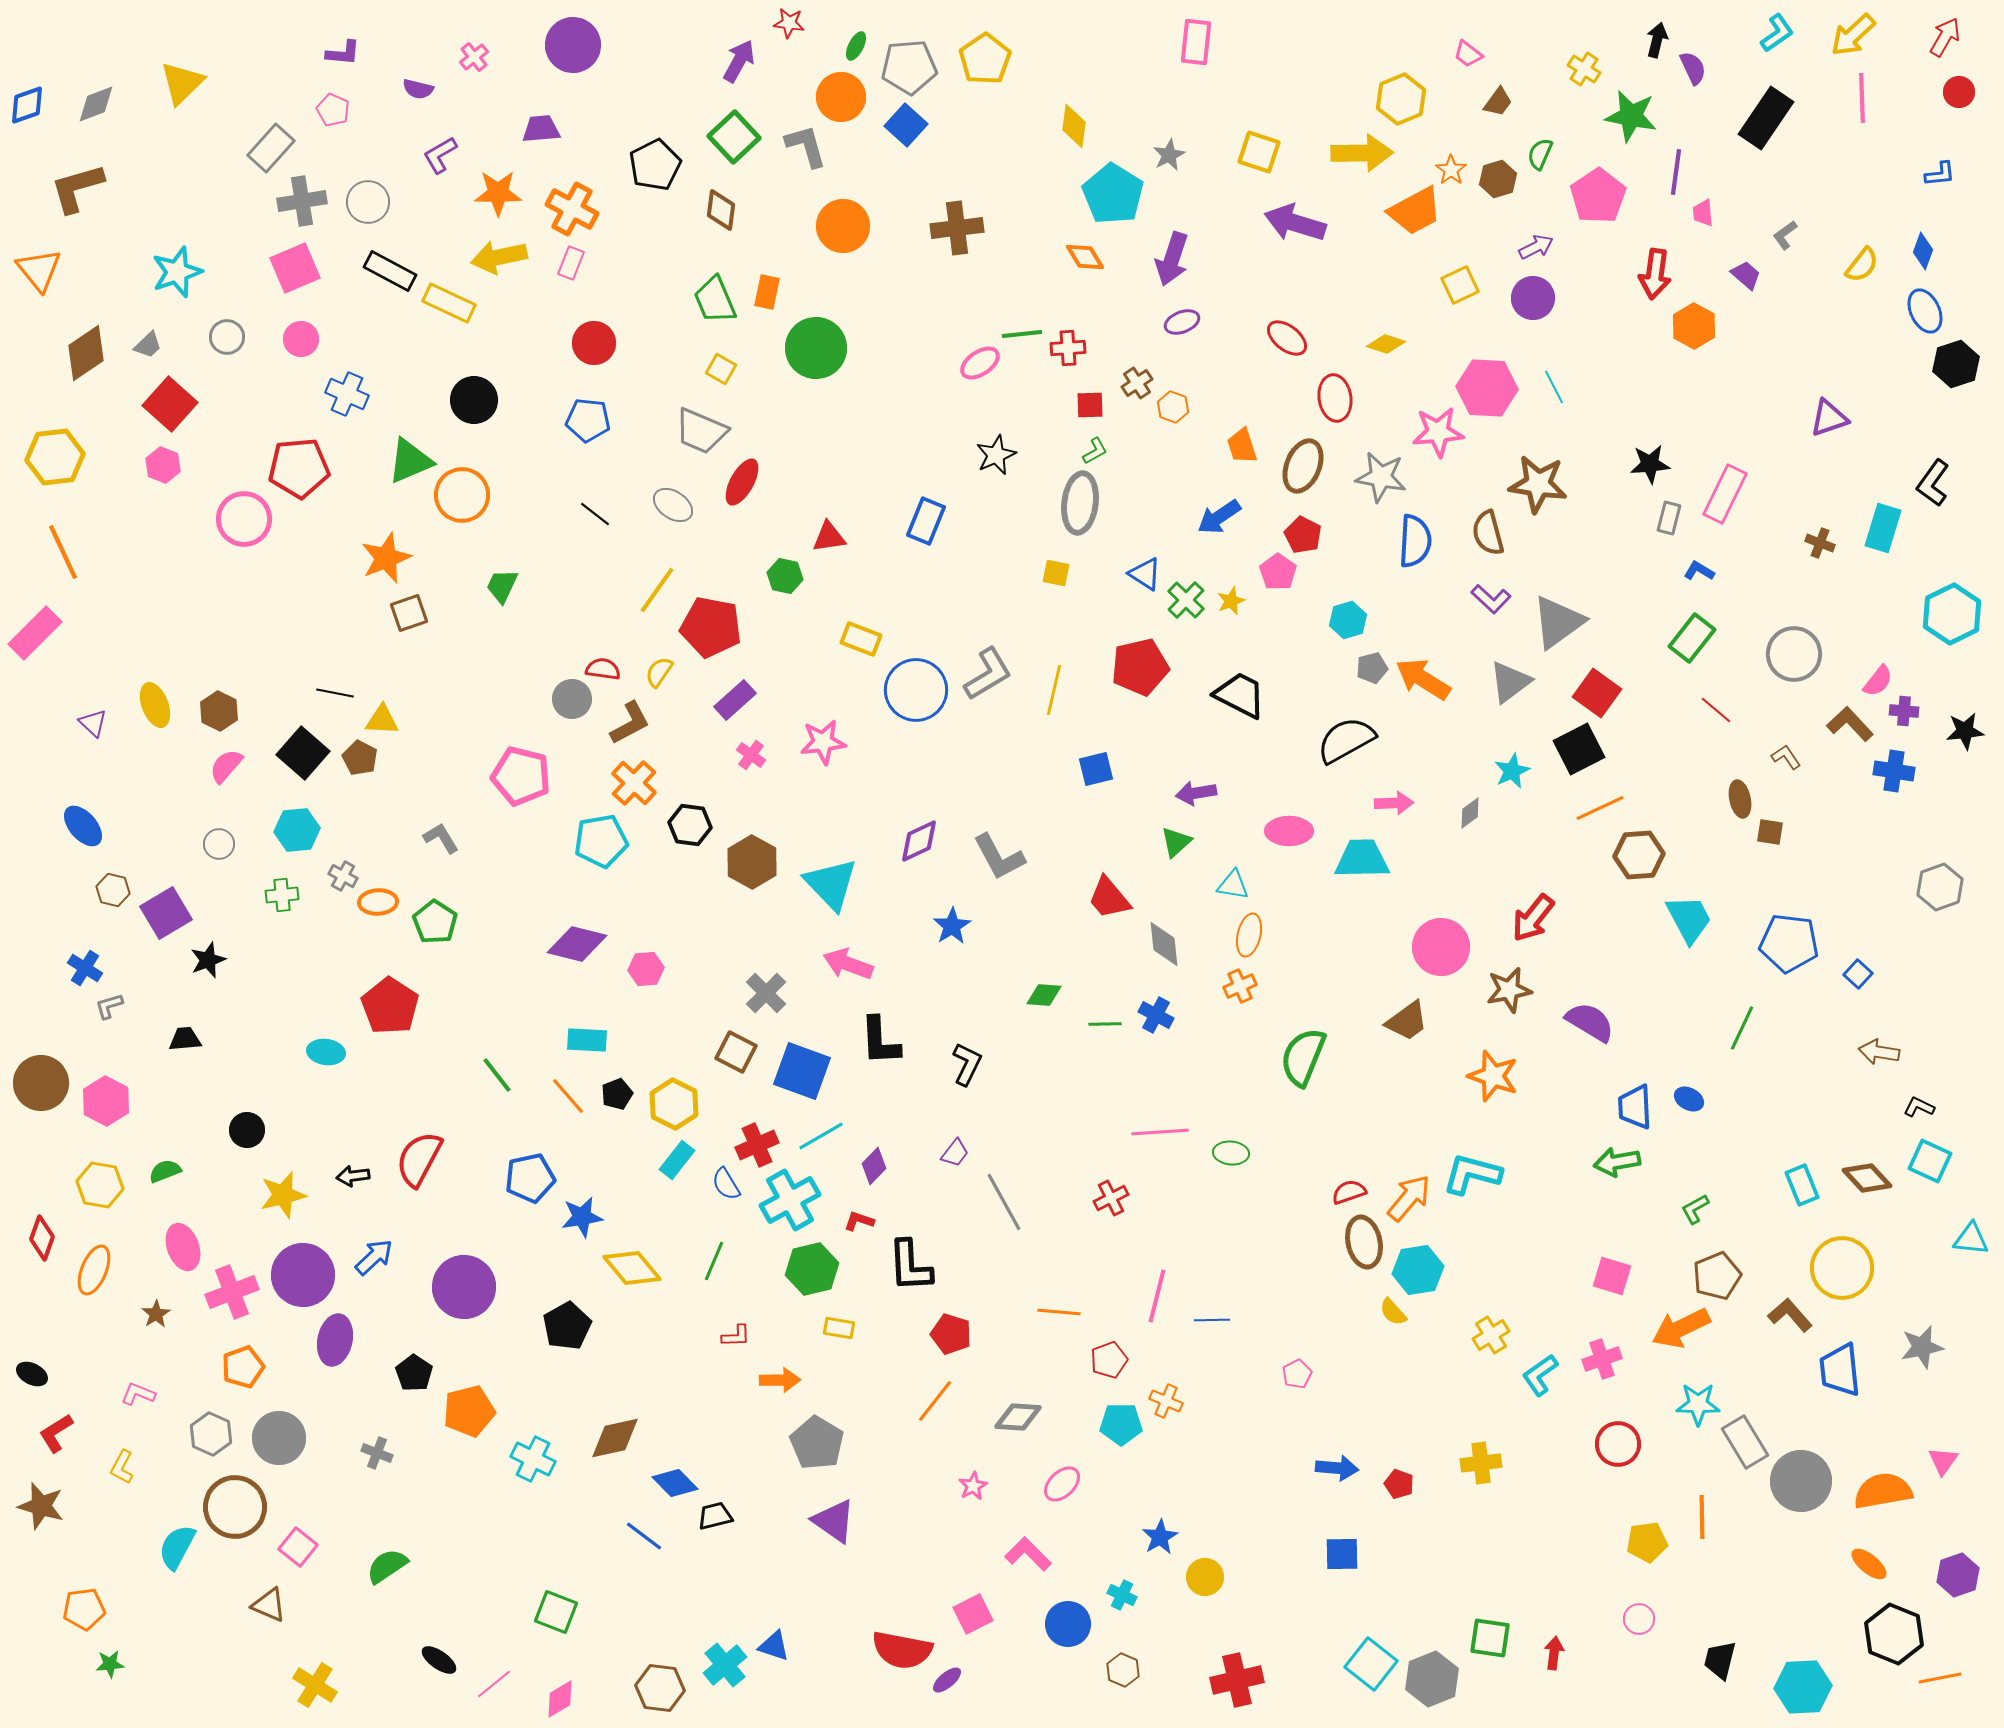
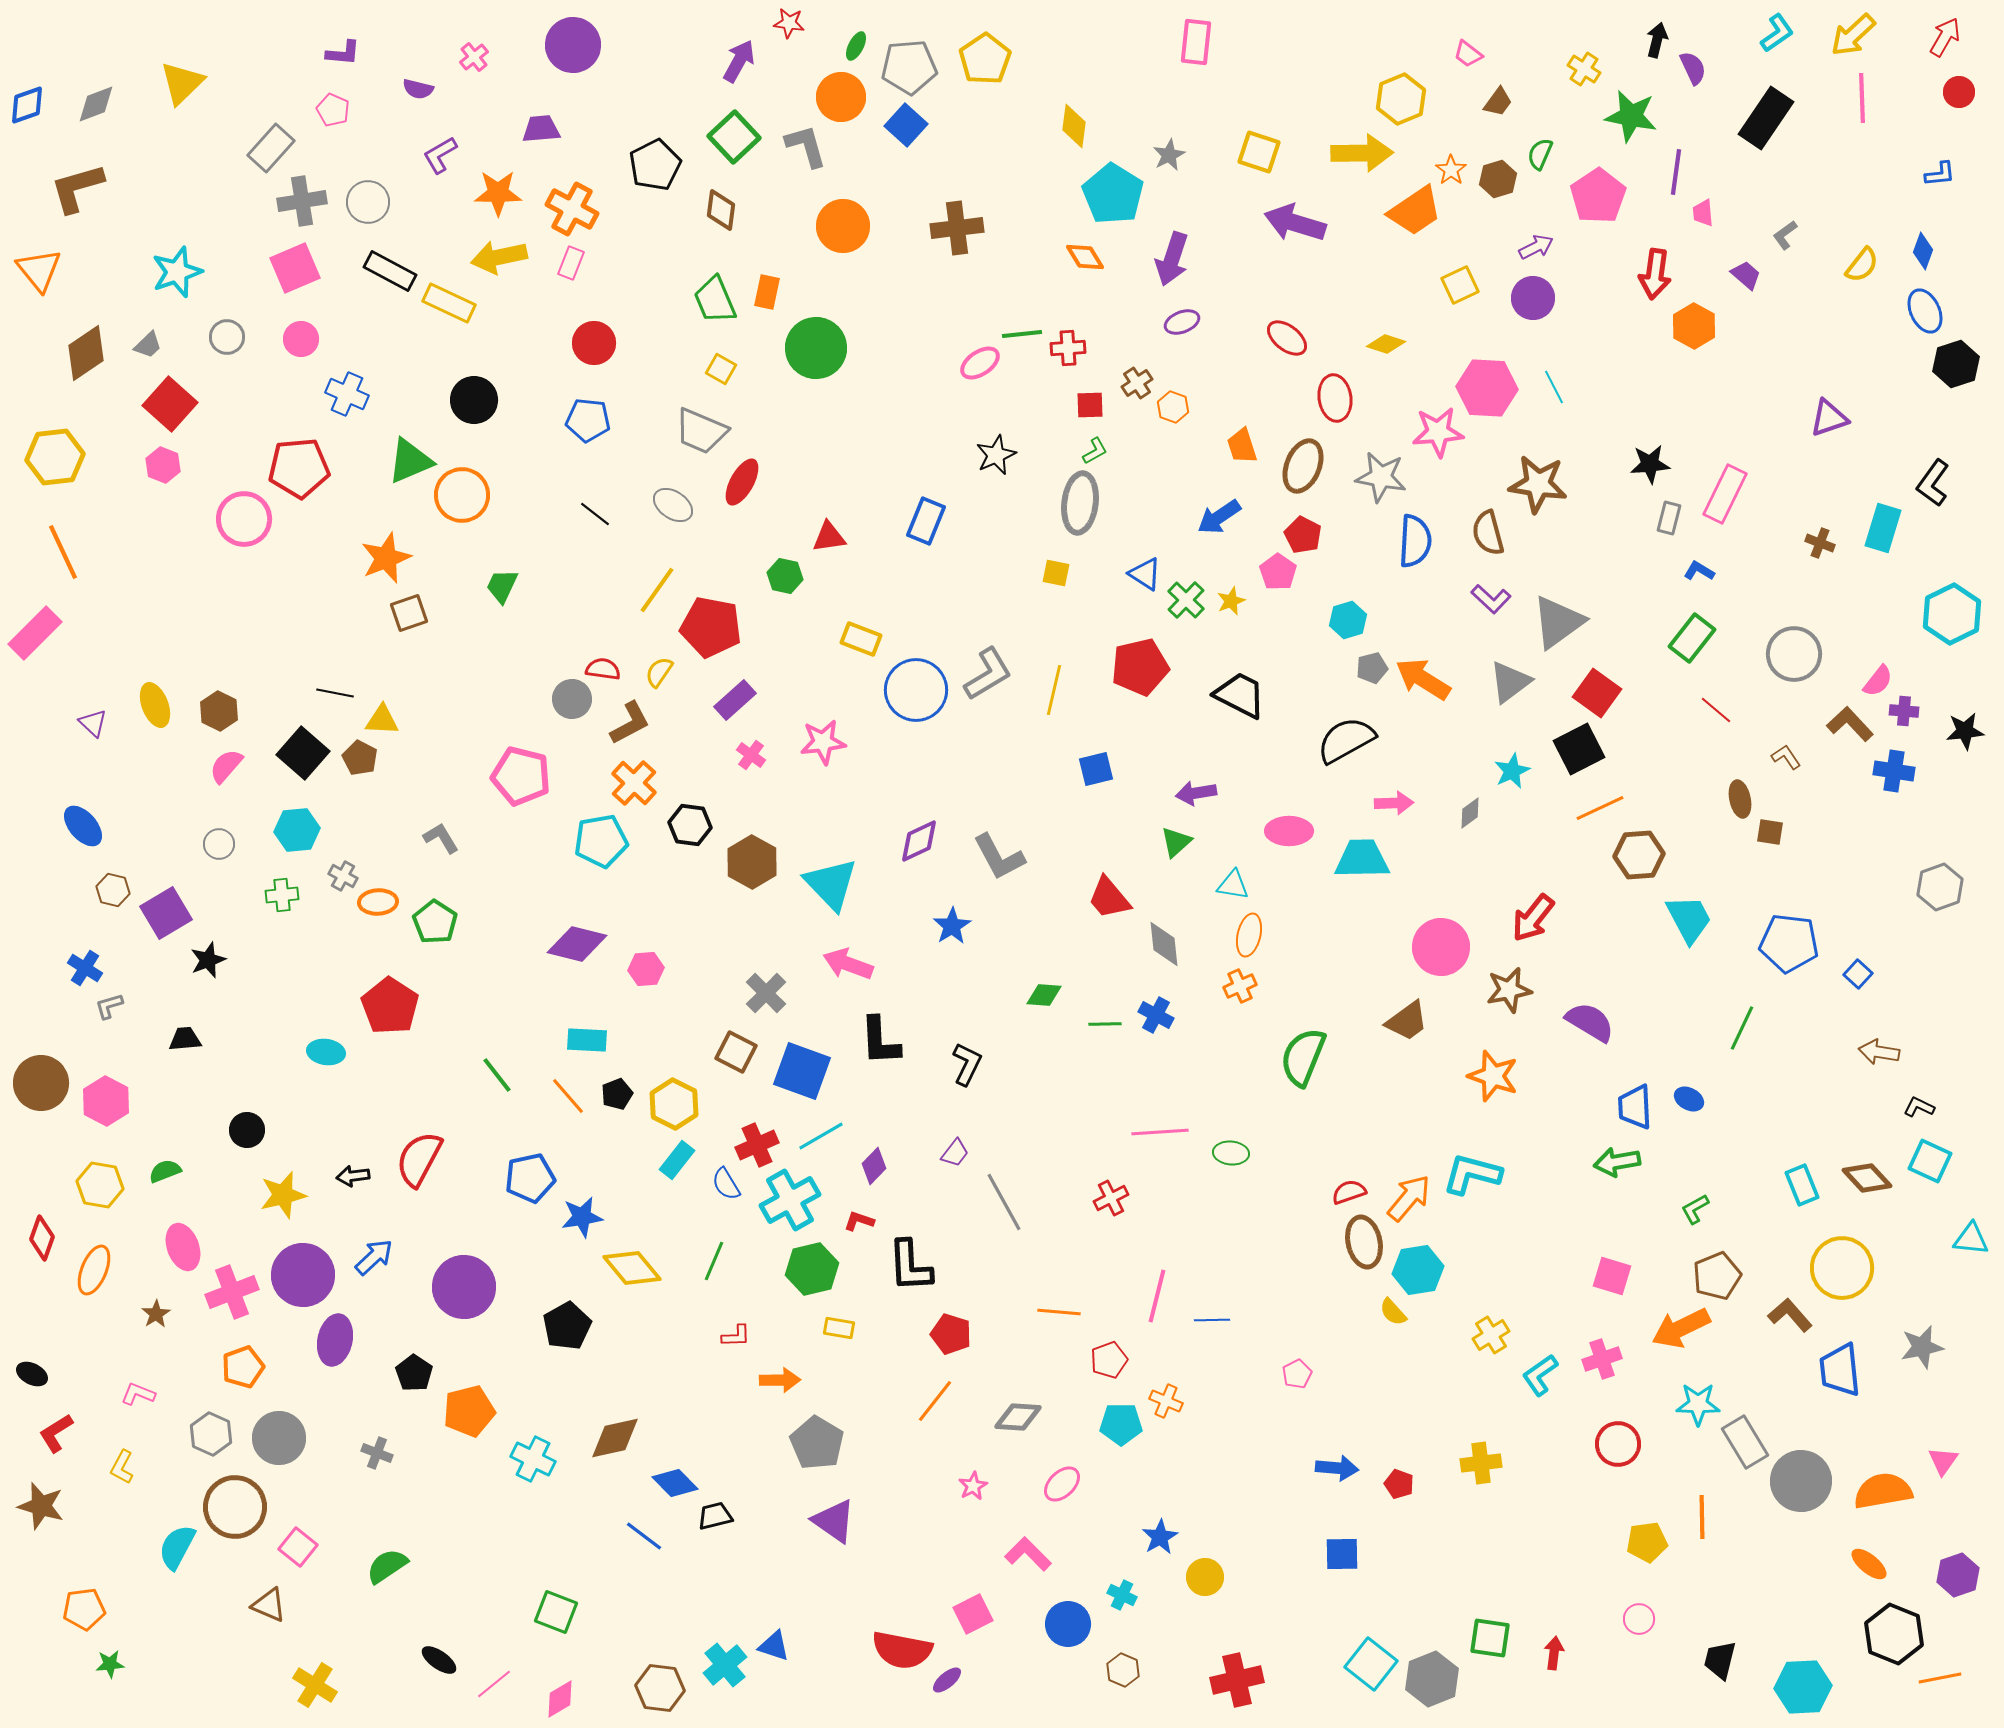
orange trapezoid at (1415, 211): rotated 6 degrees counterclockwise
